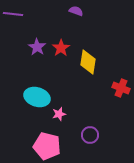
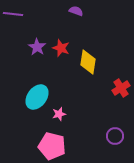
red star: rotated 18 degrees counterclockwise
red cross: rotated 36 degrees clockwise
cyan ellipse: rotated 70 degrees counterclockwise
purple circle: moved 25 px right, 1 px down
pink pentagon: moved 5 px right
